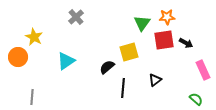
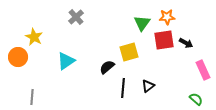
black triangle: moved 7 px left, 6 px down
